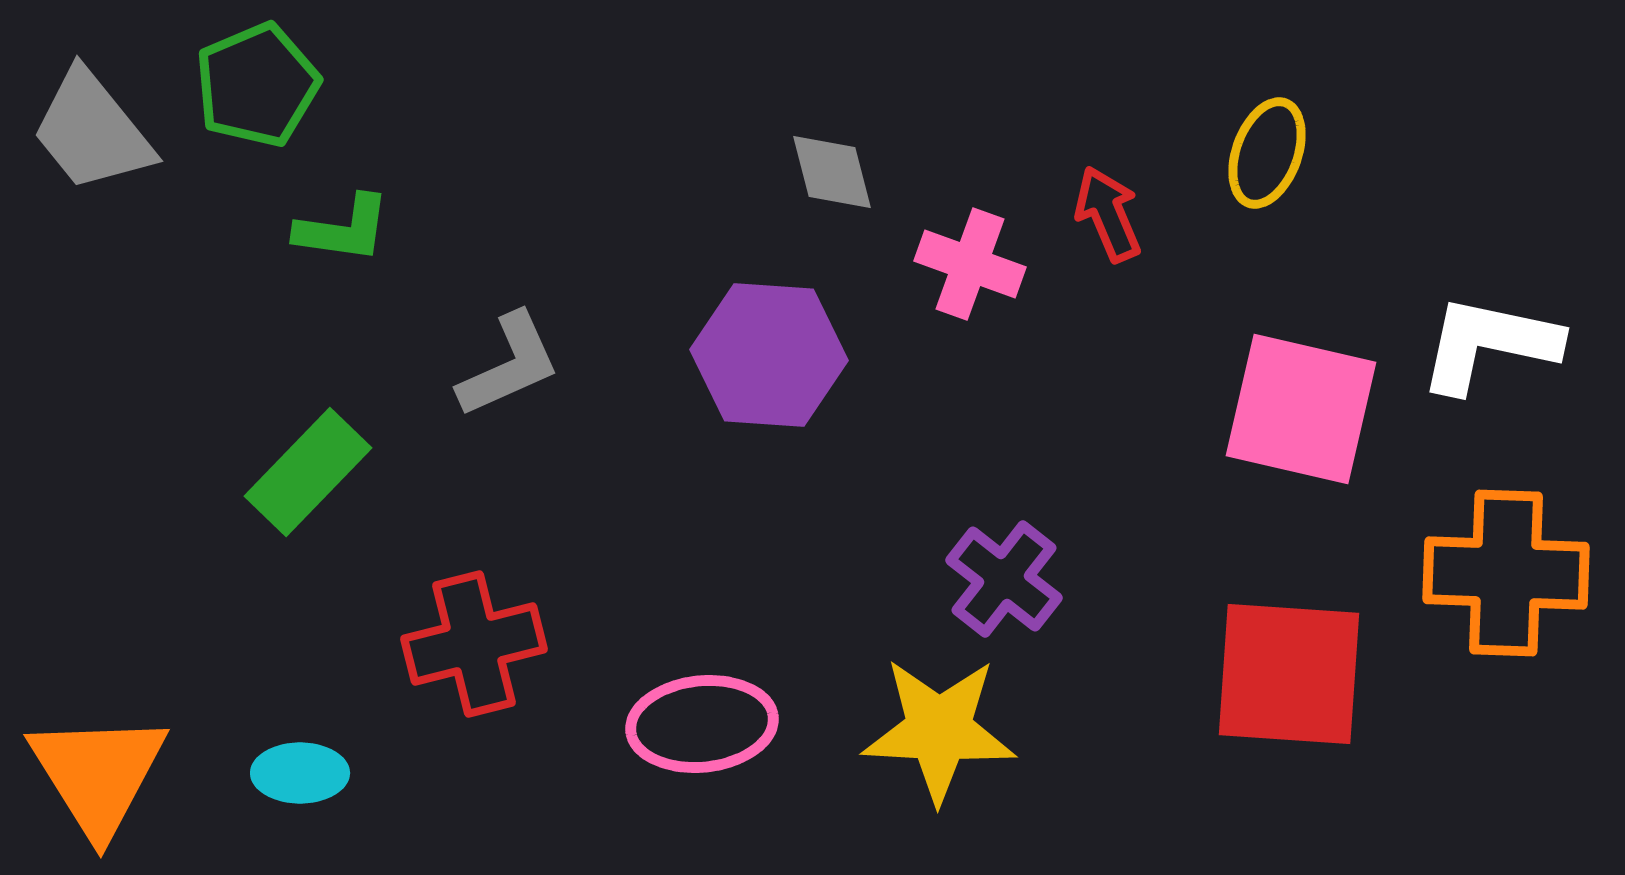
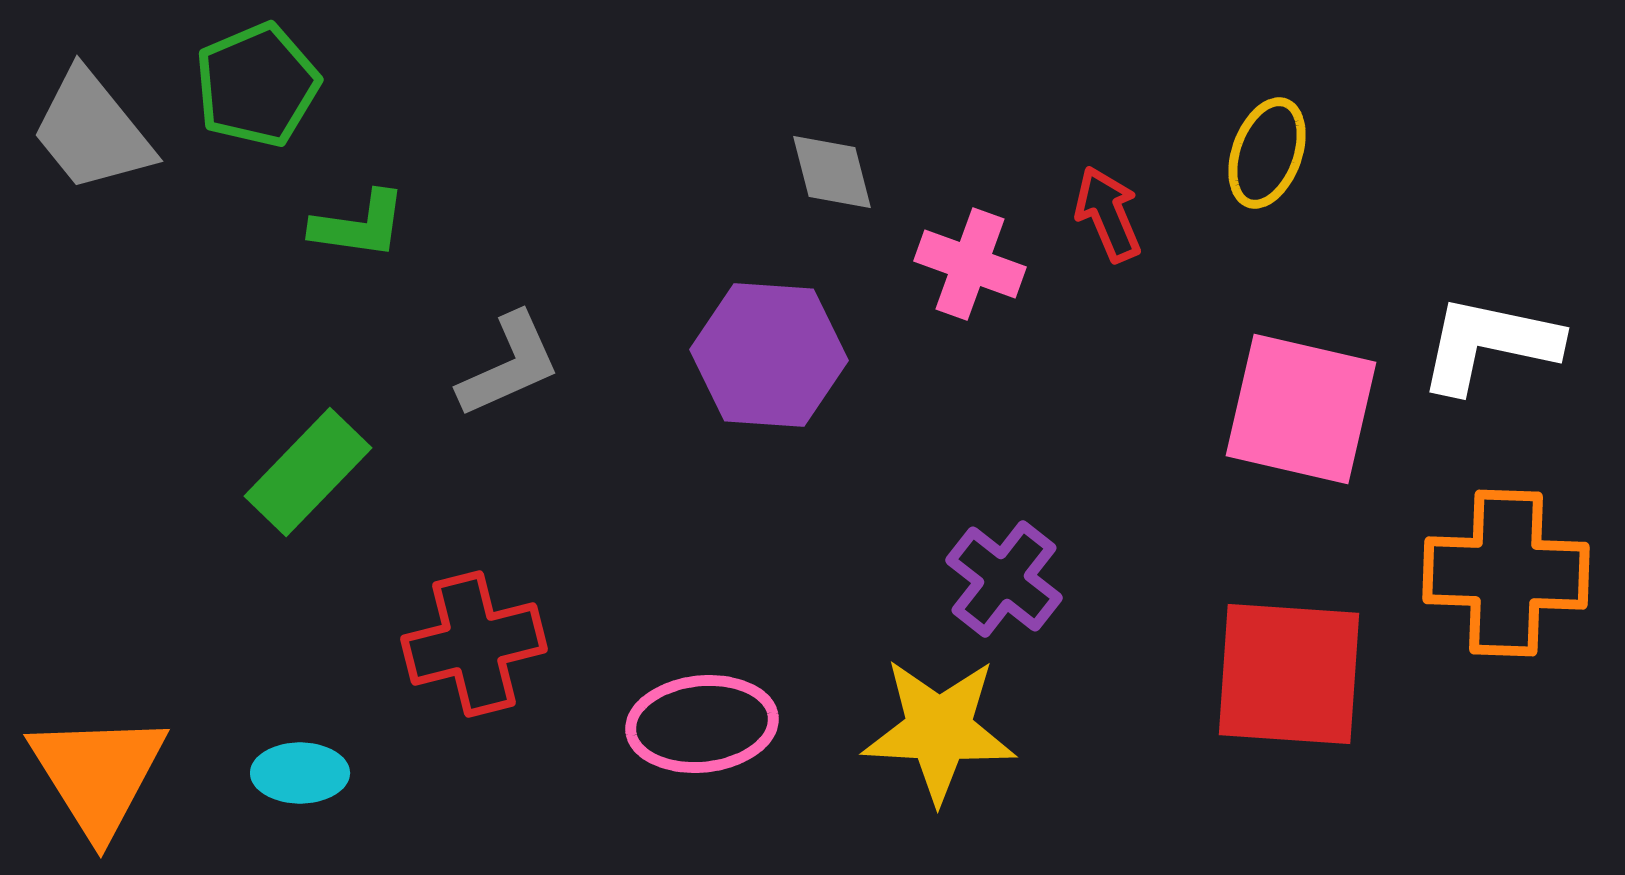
green L-shape: moved 16 px right, 4 px up
